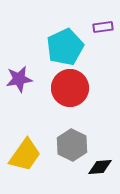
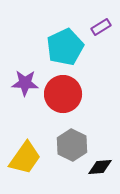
purple rectangle: moved 2 px left; rotated 24 degrees counterclockwise
purple star: moved 6 px right, 4 px down; rotated 12 degrees clockwise
red circle: moved 7 px left, 6 px down
yellow trapezoid: moved 3 px down
